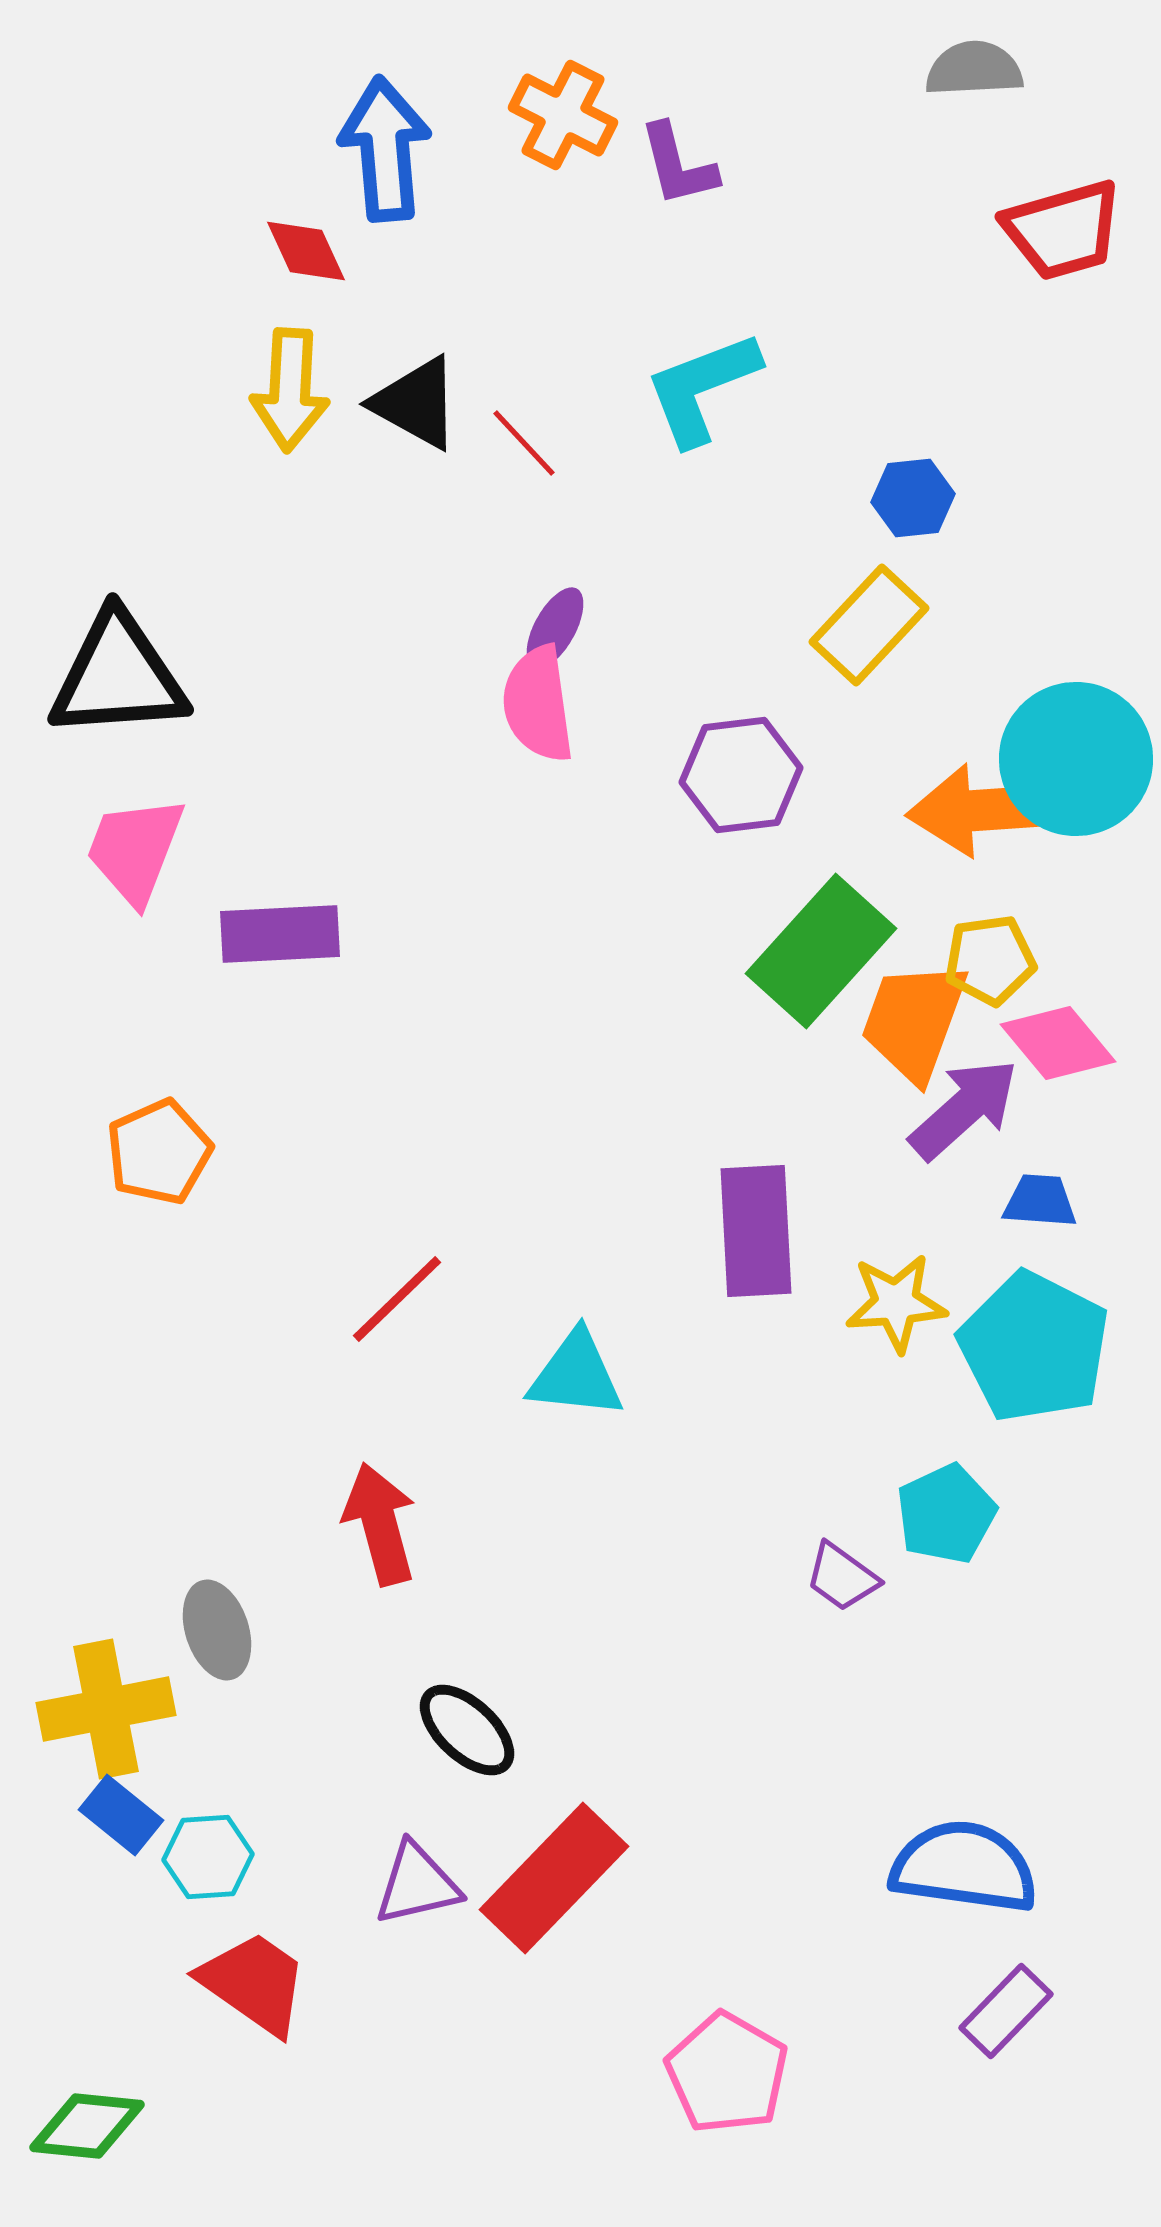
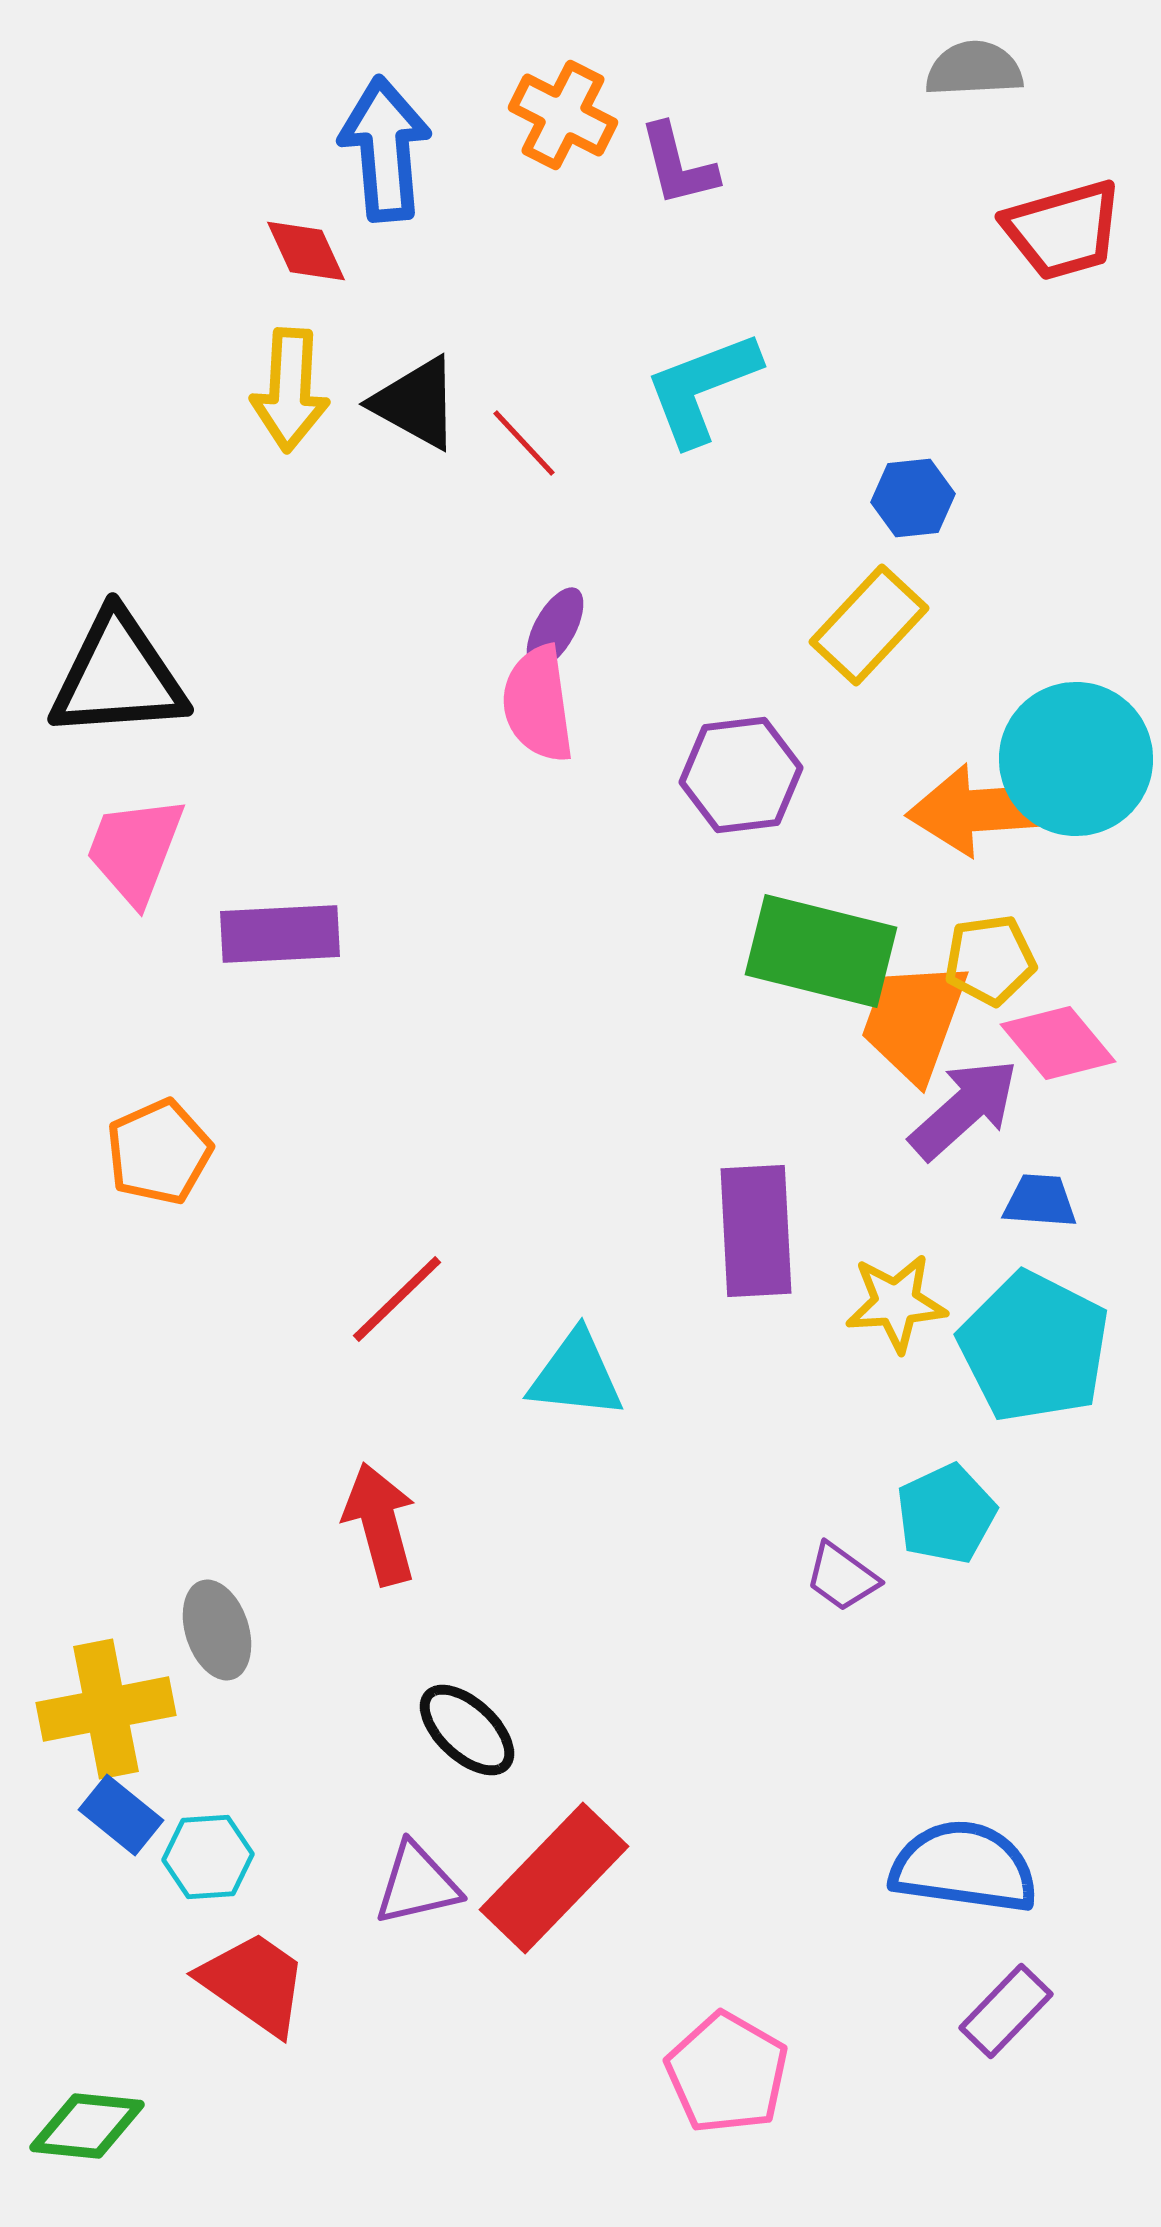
green rectangle at (821, 951): rotated 62 degrees clockwise
